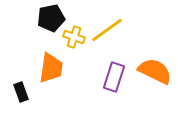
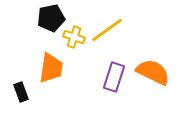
orange semicircle: moved 2 px left, 1 px down
